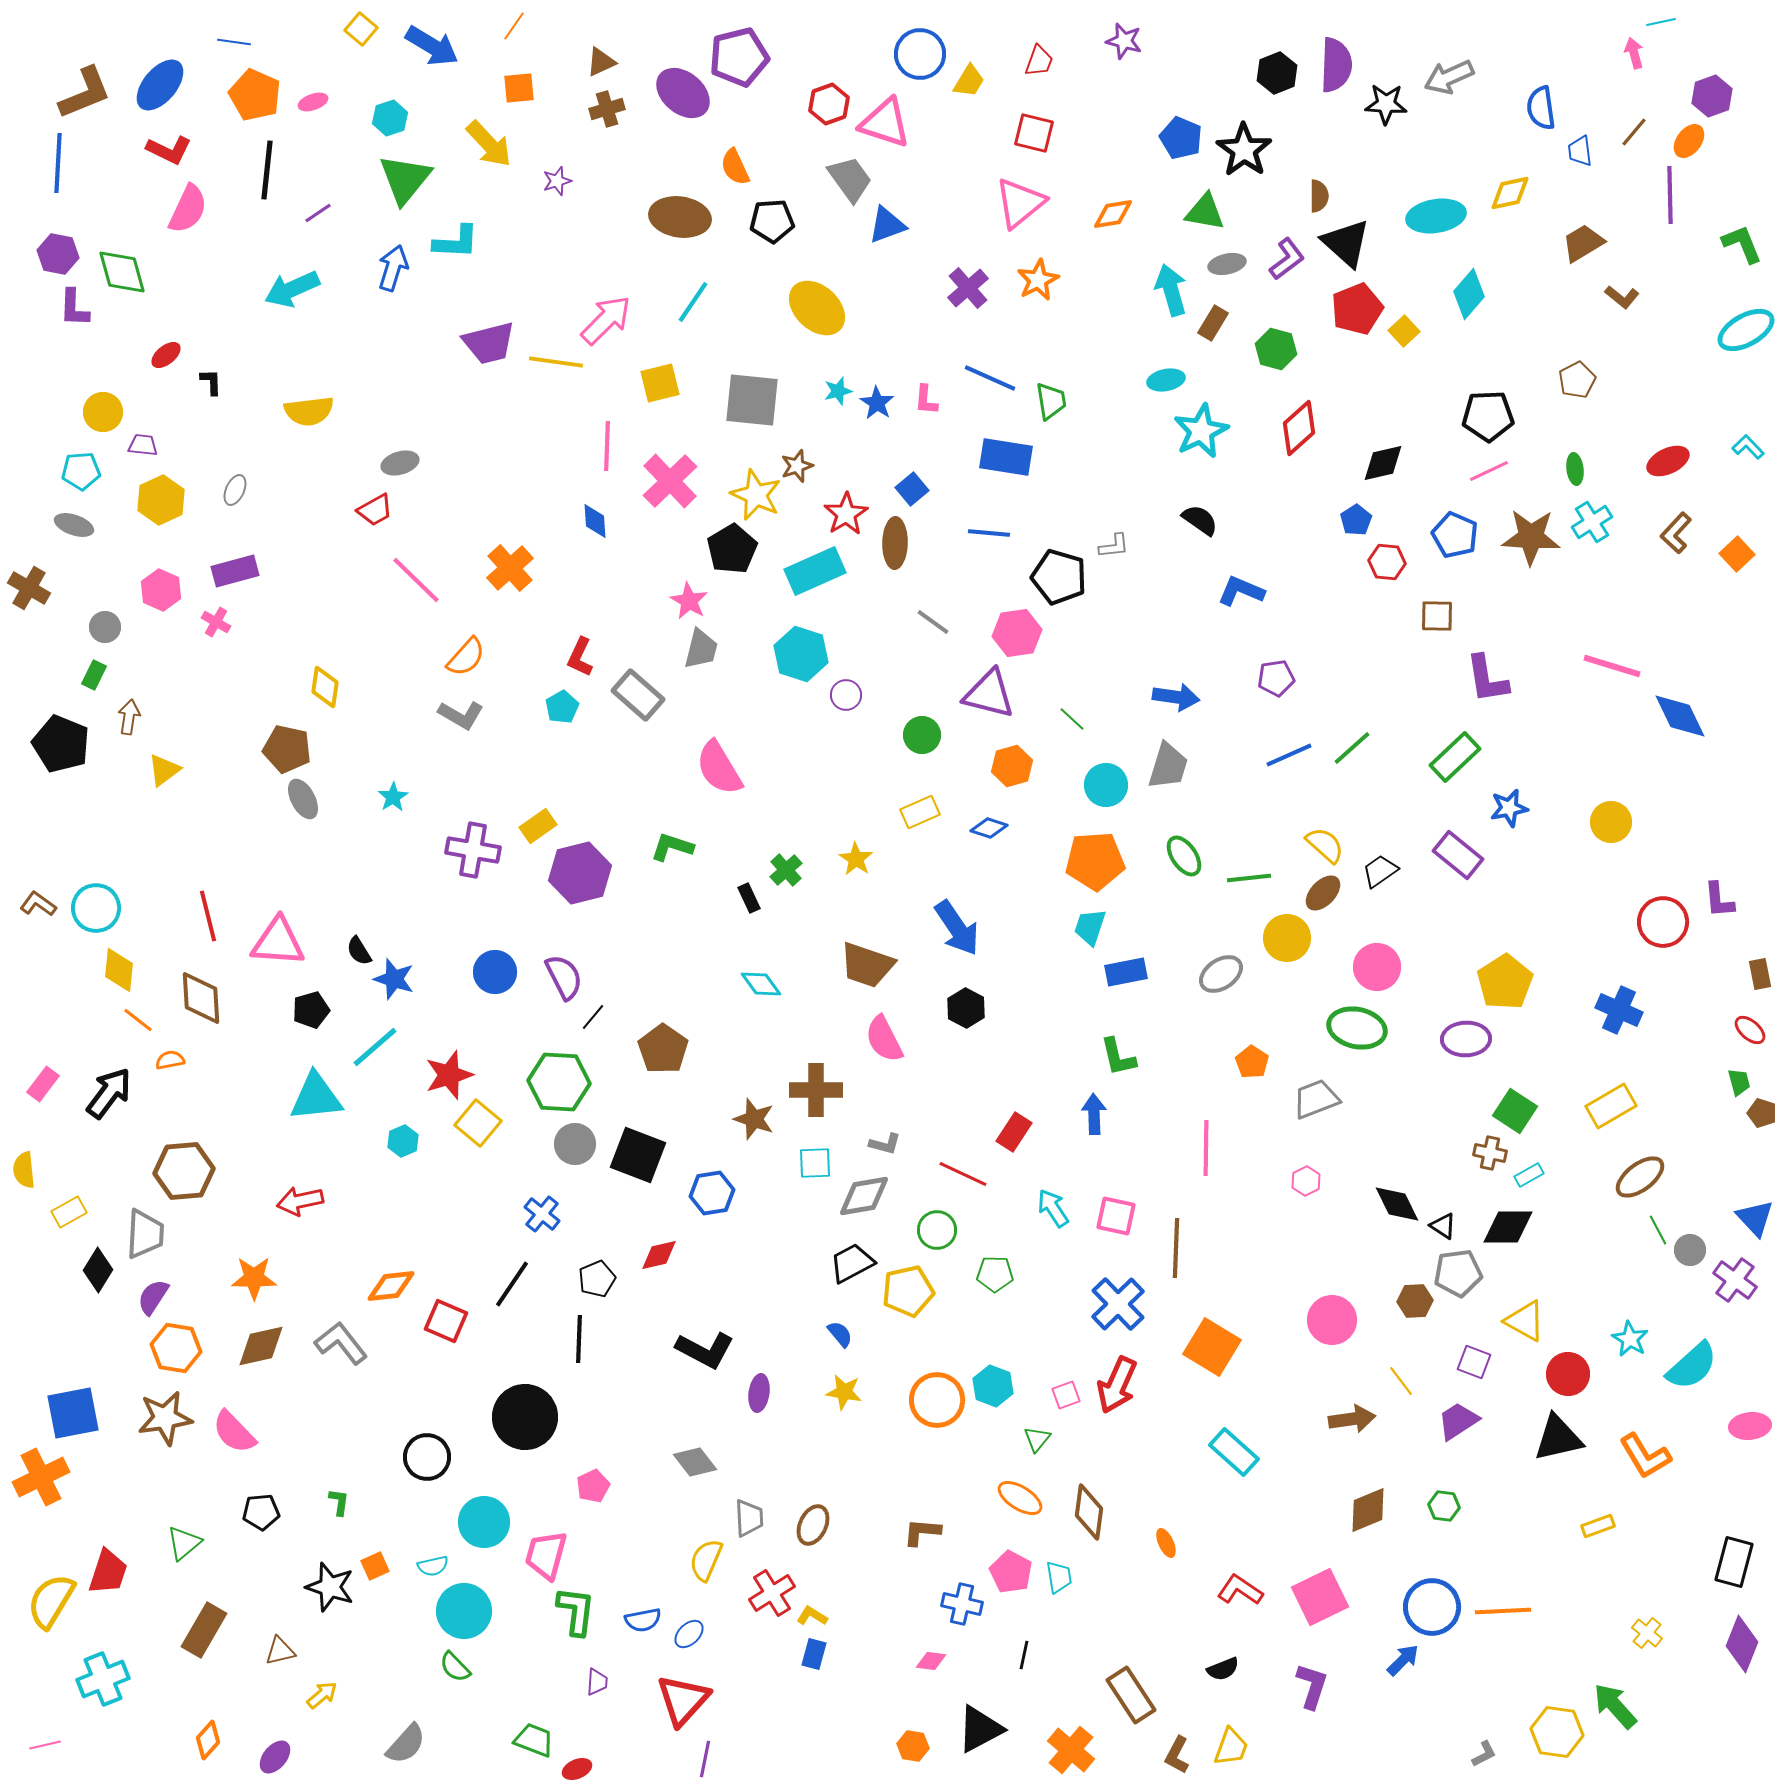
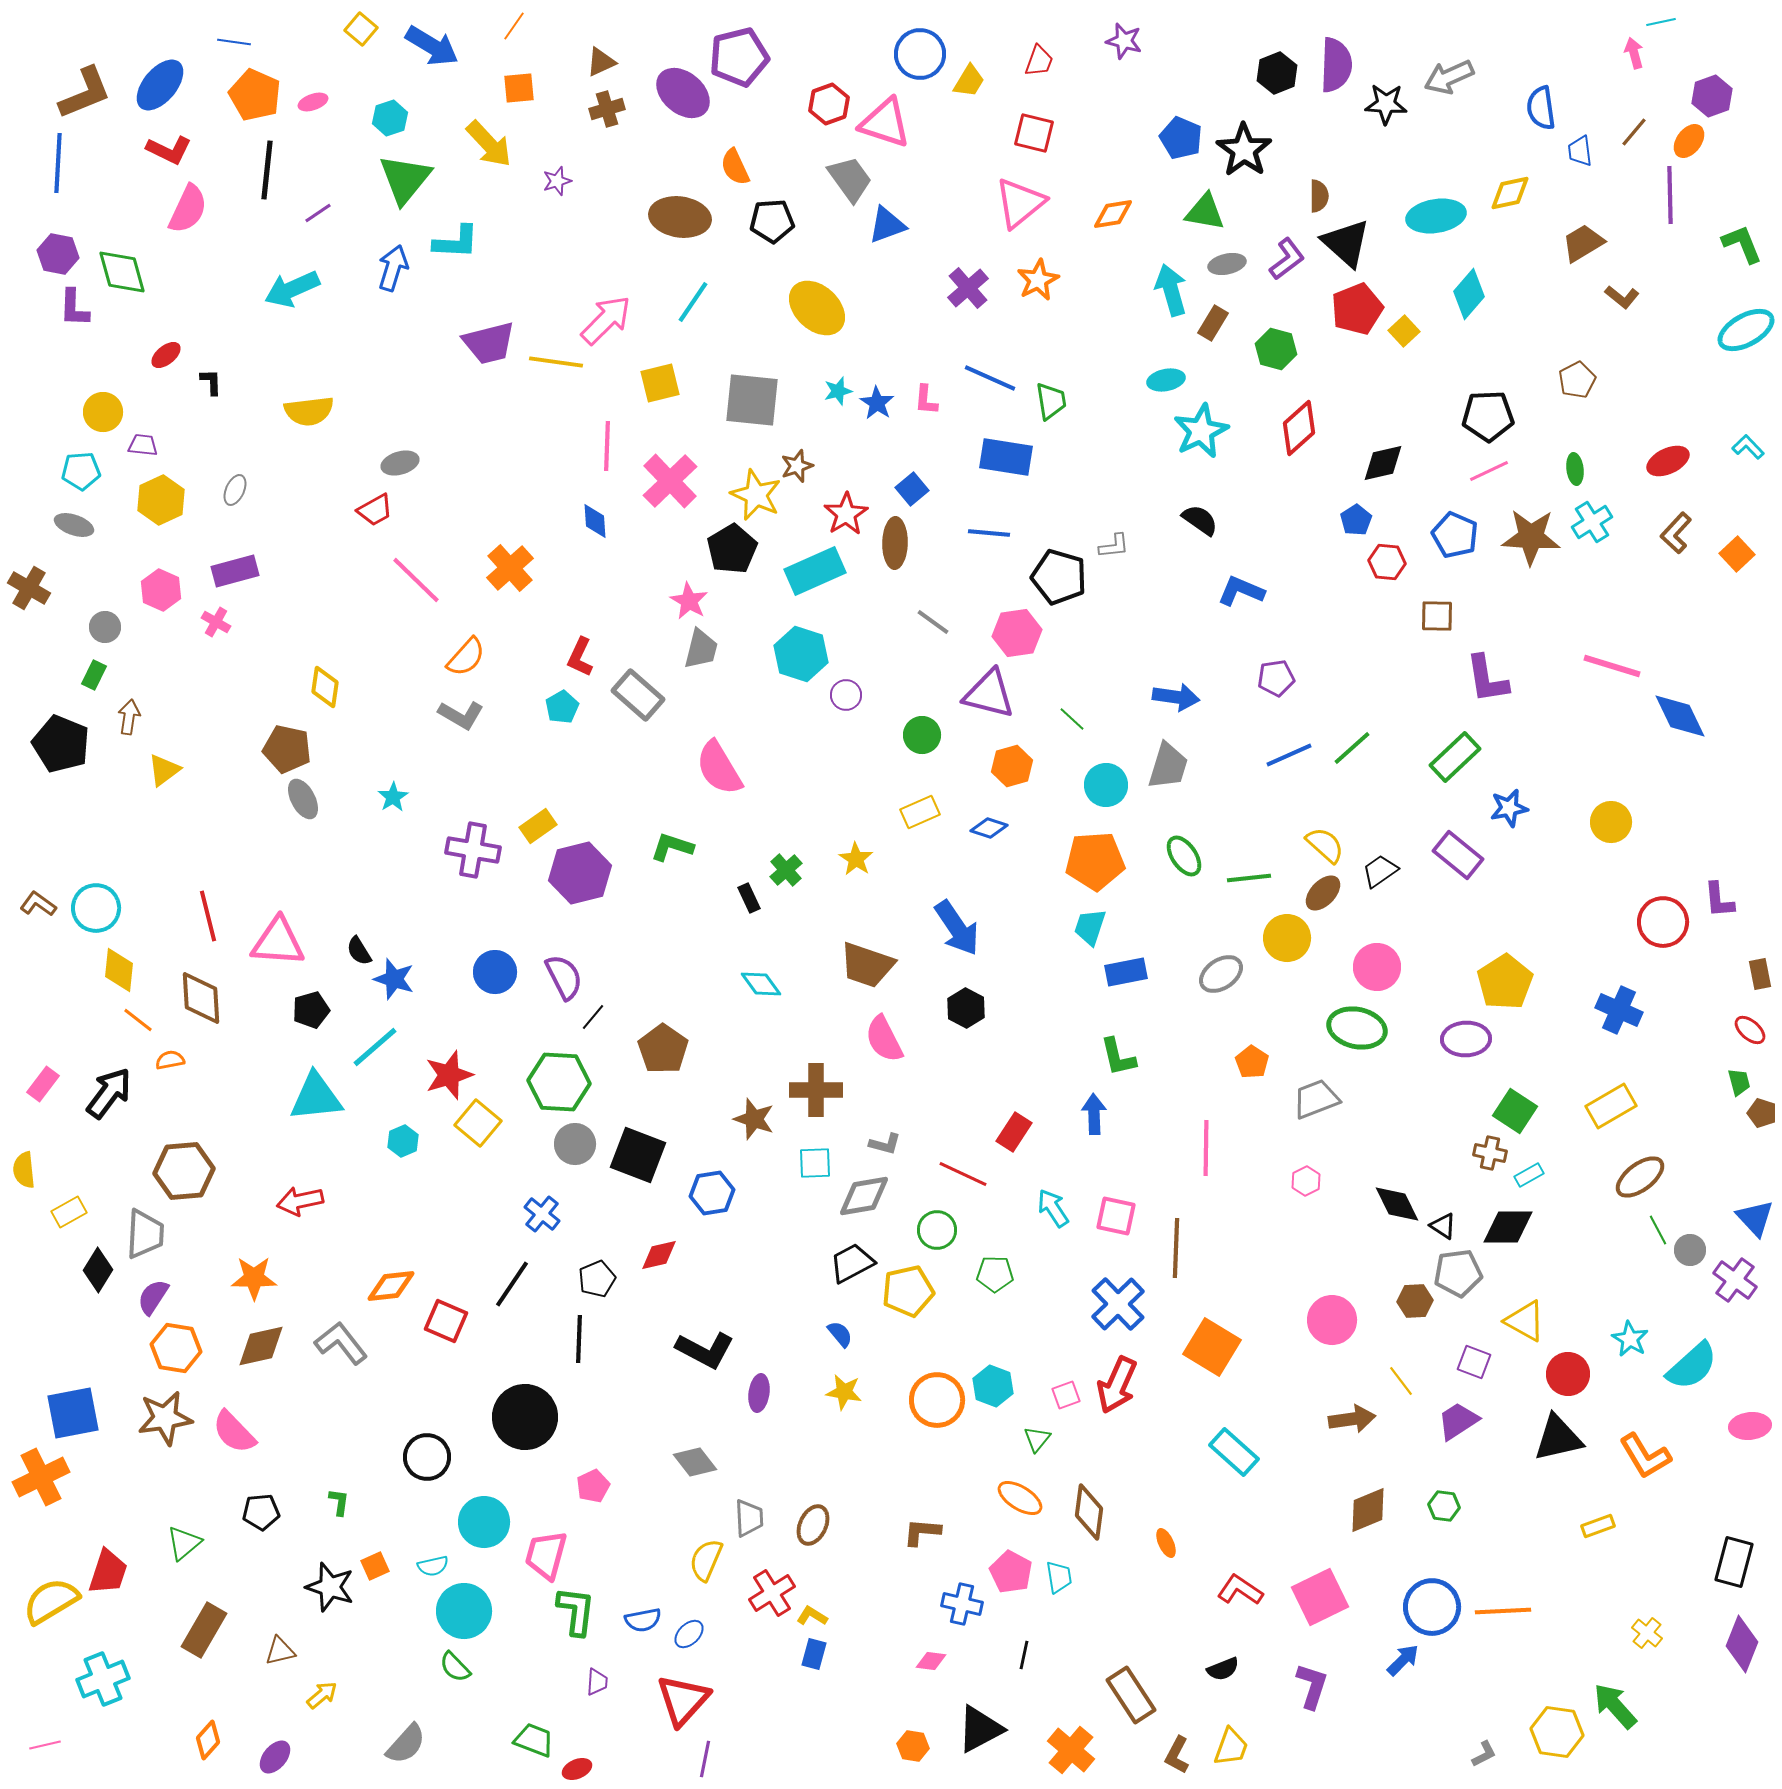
yellow semicircle at (51, 1601): rotated 28 degrees clockwise
